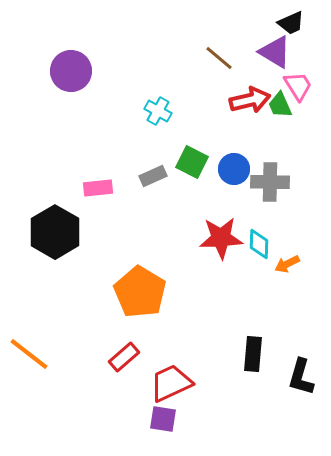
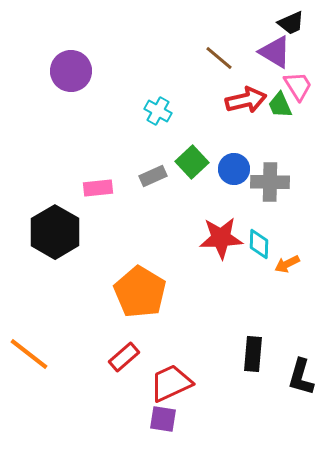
red arrow: moved 4 px left
green square: rotated 20 degrees clockwise
